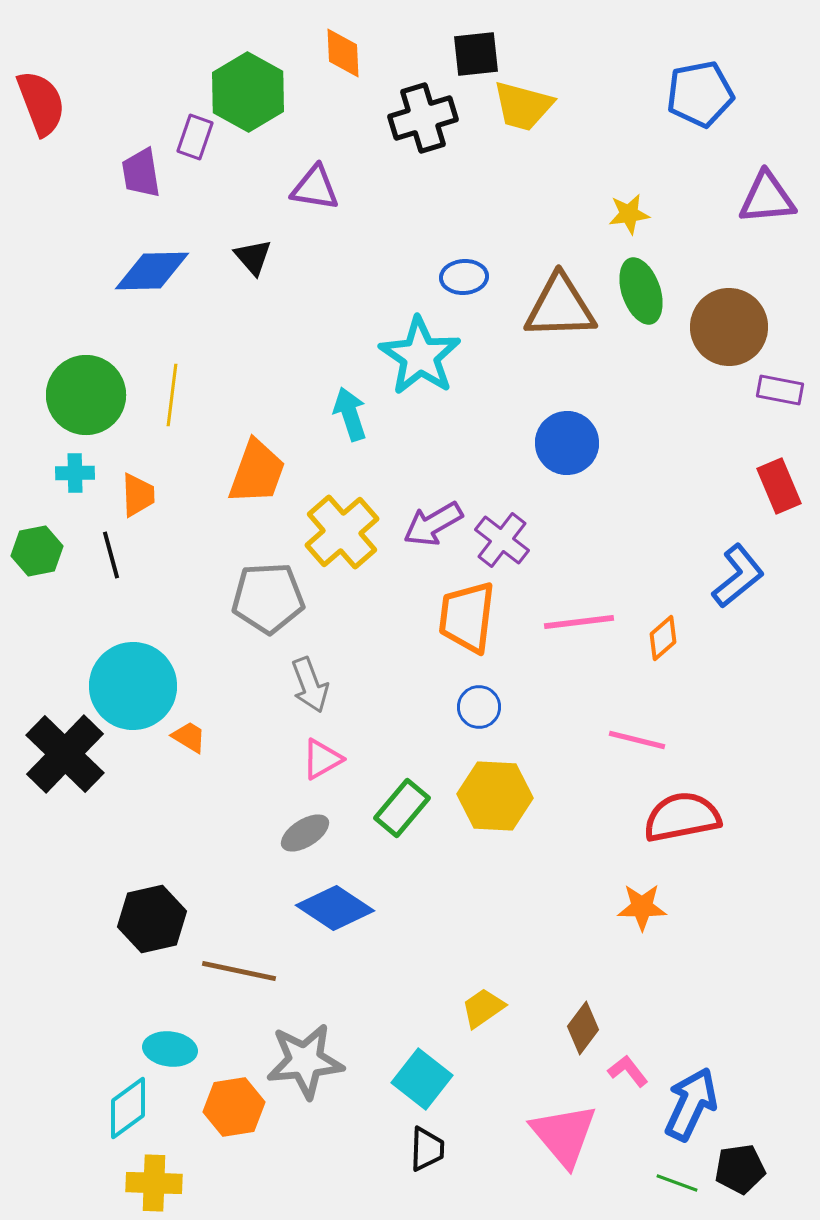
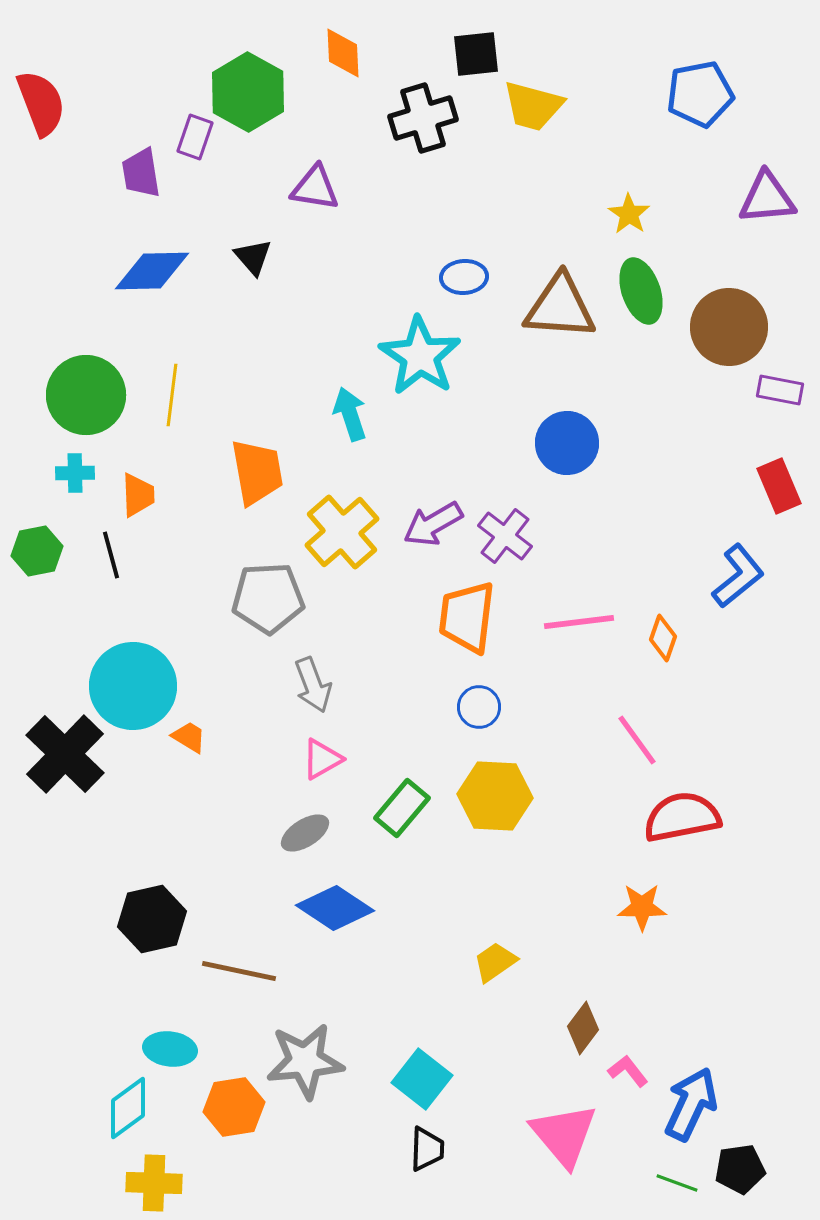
yellow trapezoid at (523, 106): moved 10 px right
yellow star at (629, 214): rotated 30 degrees counterclockwise
brown triangle at (560, 307): rotated 6 degrees clockwise
orange trapezoid at (257, 472): rotated 30 degrees counterclockwise
purple cross at (502, 540): moved 3 px right, 4 px up
orange diamond at (663, 638): rotated 30 degrees counterclockwise
gray arrow at (310, 685): moved 3 px right
pink line at (637, 740): rotated 40 degrees clockwise
yellow trapezoid at (483, 1008): moved 12 px right, 46 px up
